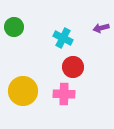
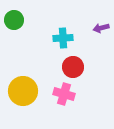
green circle: moved 7 px up
cyan cross: rotated 30 degrees counterclockwise
pink cross: rotated 15 degrees clockwise
